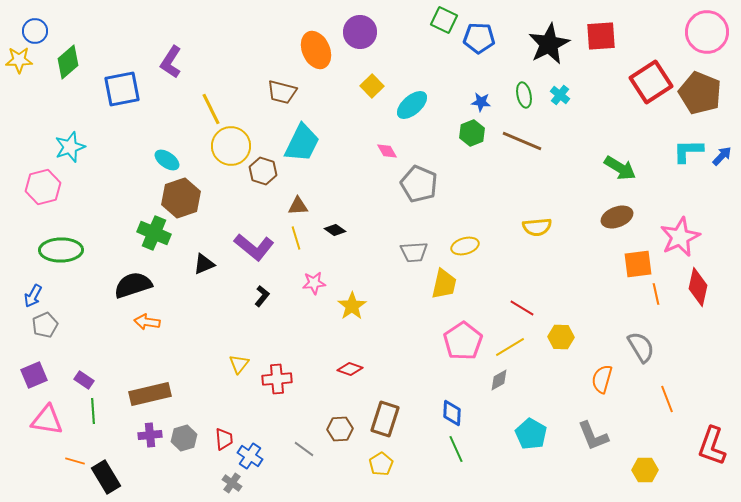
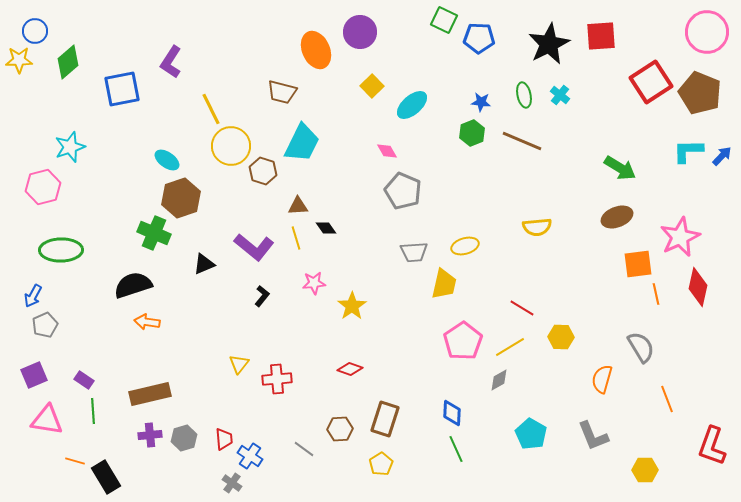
gray pentagon at (419, 184): moved 16 px left, 7 px down
black diamond at (335, 230): moved 9 px left, 2 px up; rotated 20 degrees clockwise
